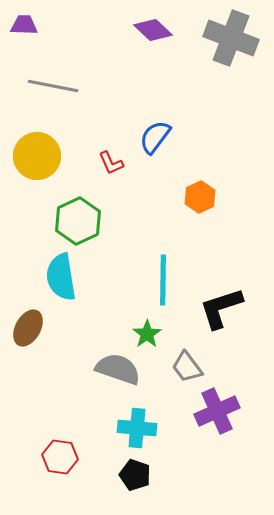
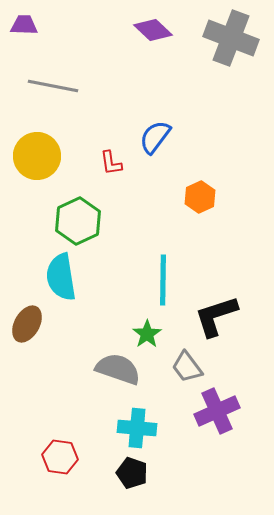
red L-shape: rotated 16 degrees clockwise
black L-shape: moved 5 px left, 8 px down
brown ellipse: moved 1 px left, 4 px up
black pentagon: moved 3 px left, 2 px up
